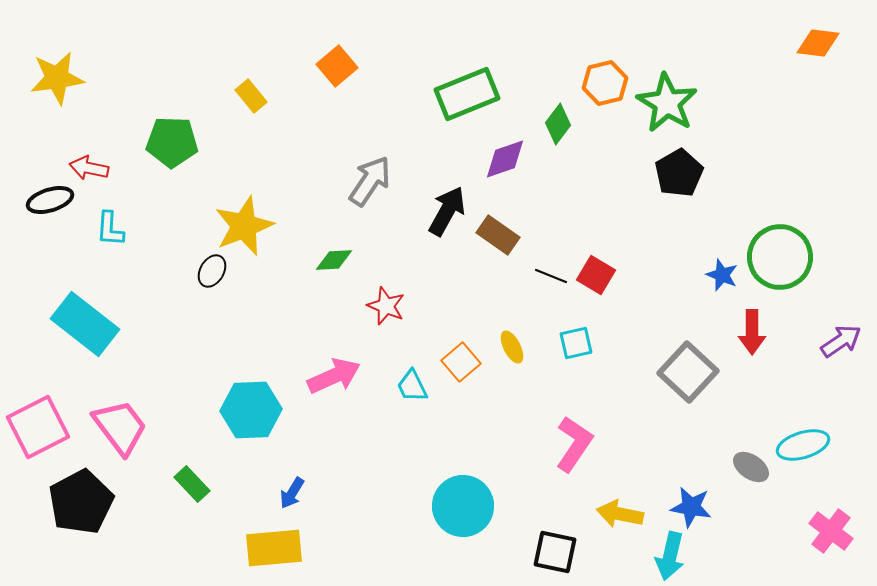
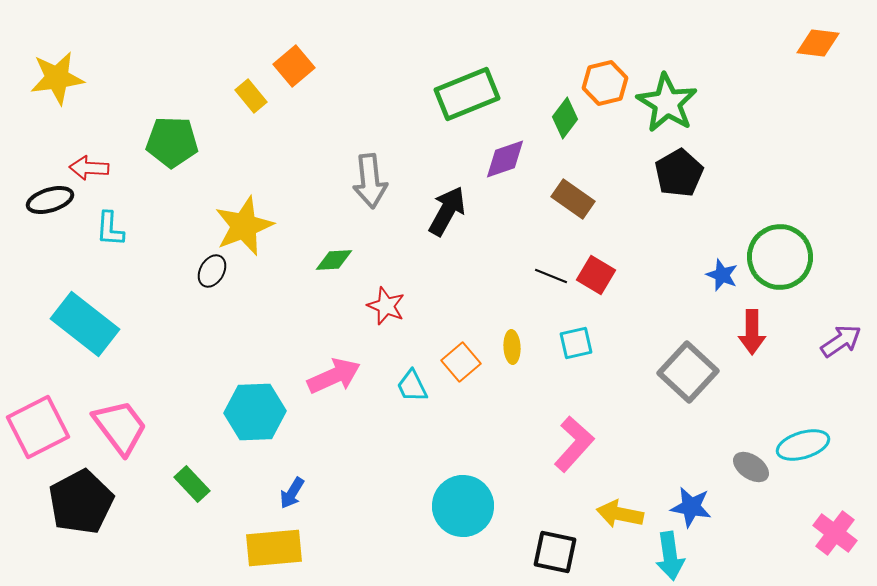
orange square at (337, 66): moved 43 px left
green diamond at (558, 124): moved 7 px right, 6 px up
red arrow at (89, 168): rotated 9 degrees counterclockwise
gray arrow at (370, 181): rotated 140 degrees clockwise
brown rectangle at (498, 235): moved 75 px right, 36 px up
yellow ellipse at (512, 347): rotated 24 degrees clockwise
cyan hexagon at (251, 410): moved 4 px right, 2 px down
pink L-shape at (574, 444): rotated 8 degrees clockwise
pink cross at (831, 531): moved 4 px right, 2 px down
cyan arrow at (670, 556): rotated 21 degrees counterclockwise
